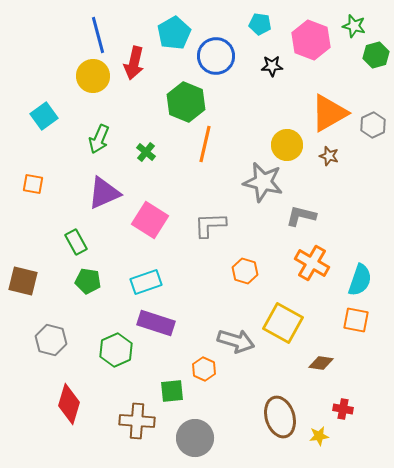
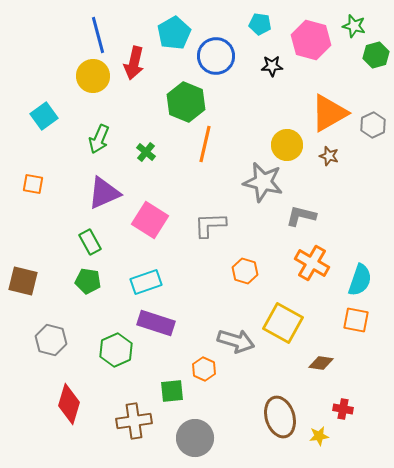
pink hexagon at (311, 40): rotated 6 degrees counterclockwise
green rectangle at (76, 242): moved 14 px right
brown cross at (137, 421): moved 3 px left; rotated 12 degrees counterclockwise
